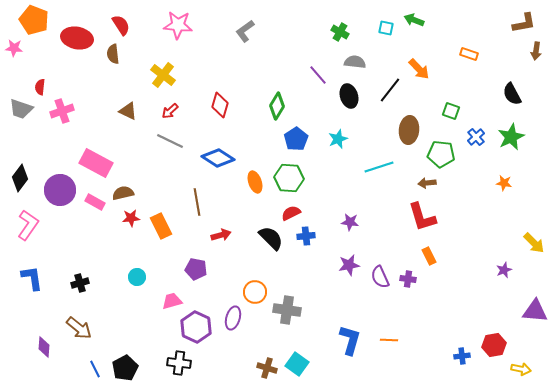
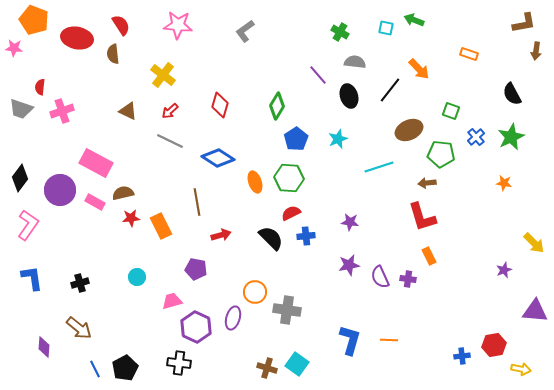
brown ellipse at (409, 130): rotated 60 degrees clockwise
